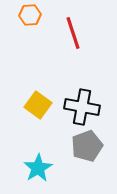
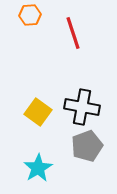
yellow square: moved 7 px down
